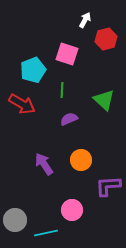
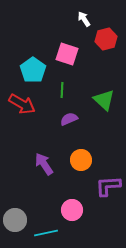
white arrow: moved 1 px left, 1 px up; rotated 63 degrees counterclockwise
cyan pentagon: rotated 15 degrees counterclockwise
